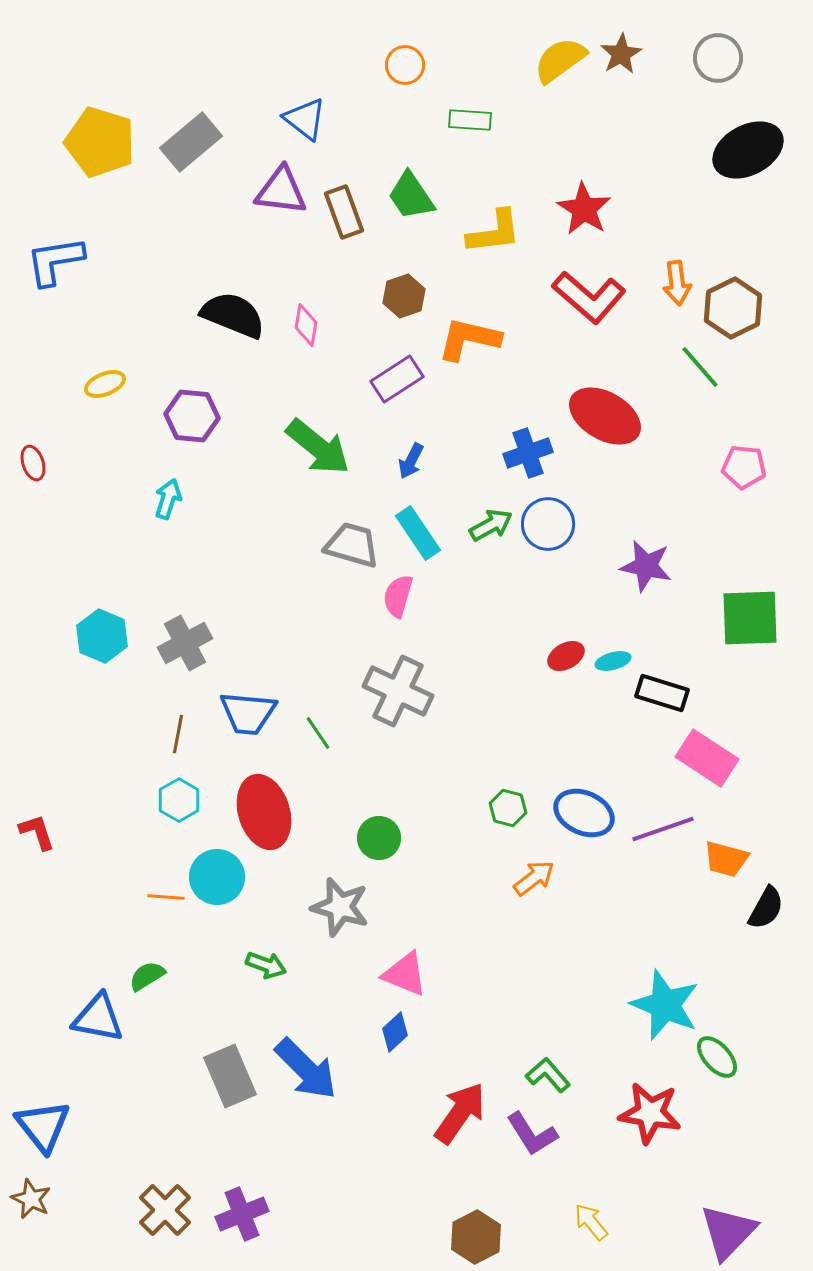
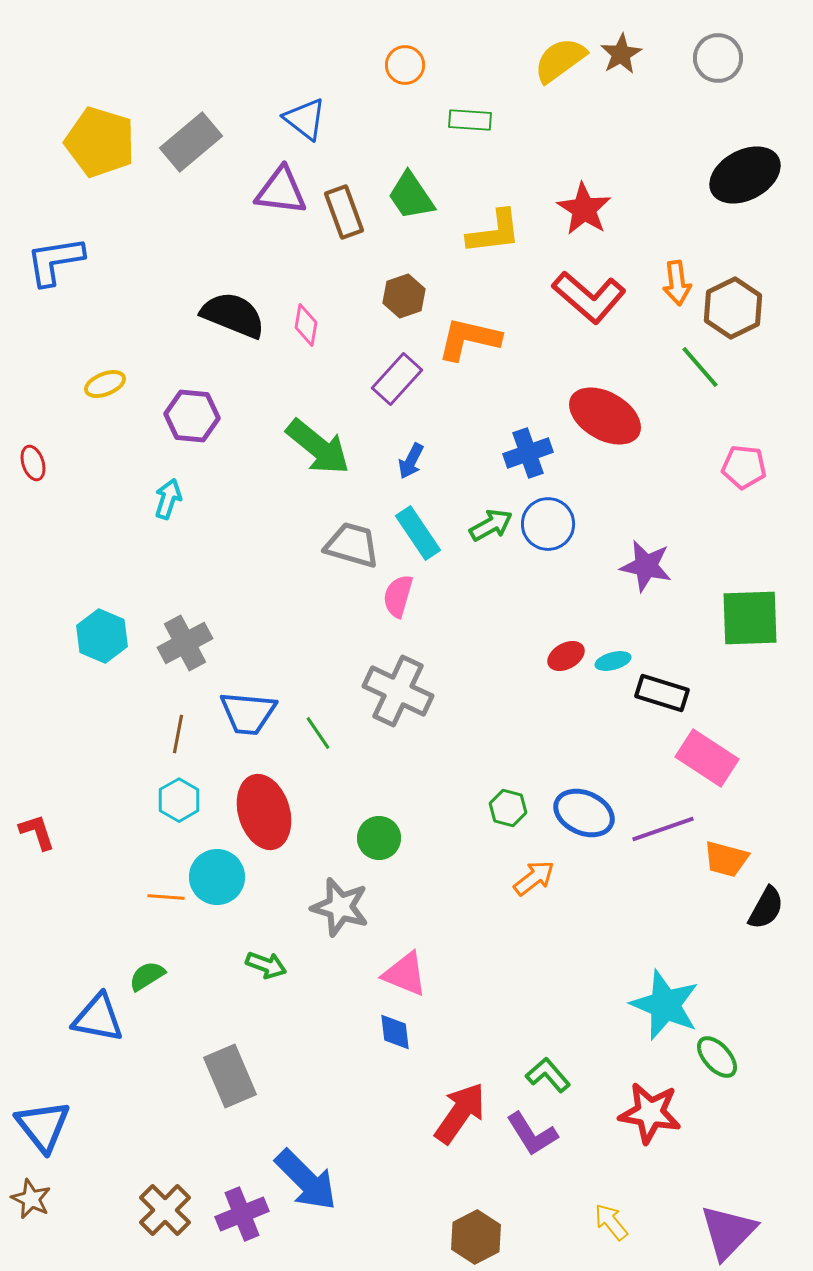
black ellipse at (748, 150): moved 3 px left, 25 px down
purple rectangle at (397, 379): rotated 15 degrees counterclockwise
blue diamond at (395, 1032): rotated 54 degrees counterclockwise
blue arrow at (306, 1069): moved 111 px down
yellow arrow at (591, 1222): moved 20 px right
